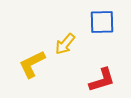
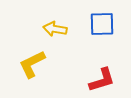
blue square: moved 2 px down
yellow arrow: moved 10 px left, 15 px up; rotated 60 degrees clockwise
